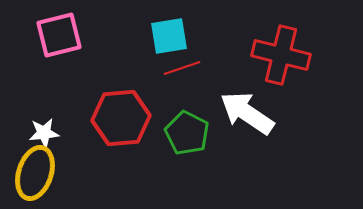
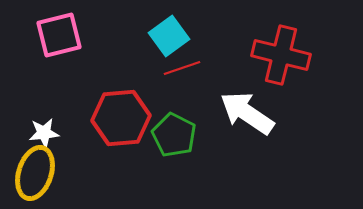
cyan square: rotated 27 degrees counterclockwise
green pentagon: moved 13 px left, 2 px down
